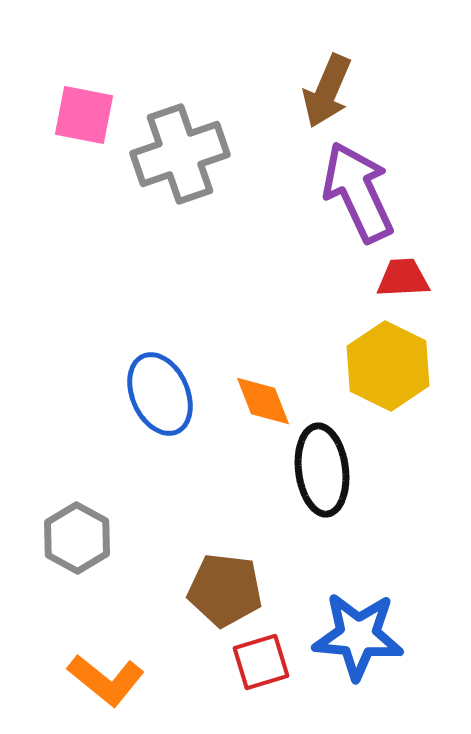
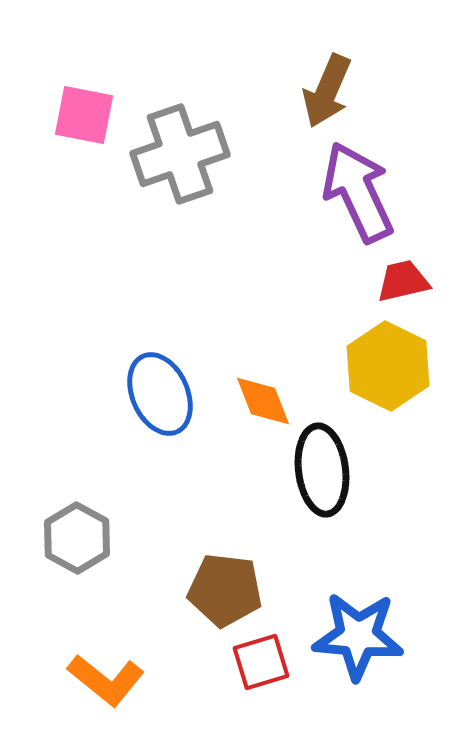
red trapezoid: moved 3 px down; rotated 10 degrees counterclockwise
